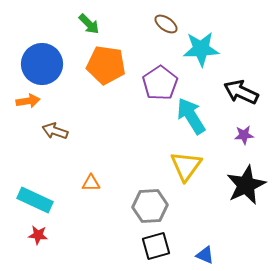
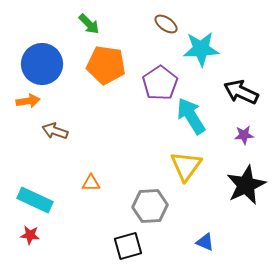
red star: moved 8 px left
black square: moved 28 px left
blue triangle: moved 13 px up
